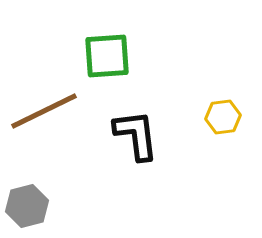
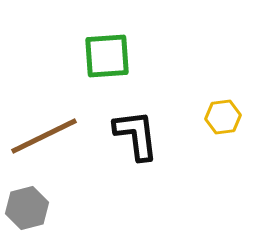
brown line: moved 25 px down
gray hexagon: moved 2 px down
